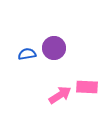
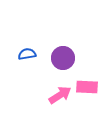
purple circle: moved 9 px right, 10 px down
